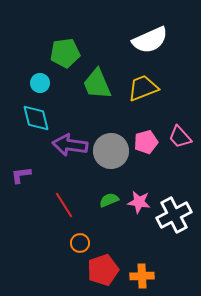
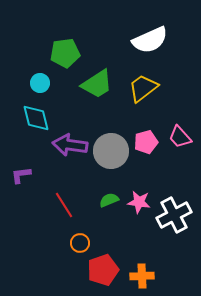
green trapezoid: rotated 100 degrees counterclockwise
yellow trapezoid: rotated 16 degrees counterclockwise
